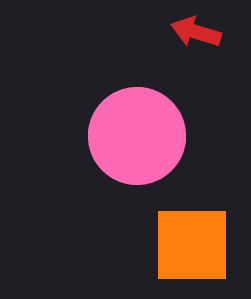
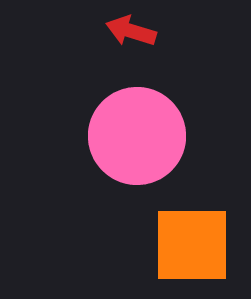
red arrow: moved 65 px left, 1 px up
